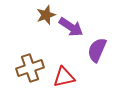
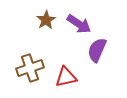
brown star: moved 5 px down; rotated 12 degrees counterclockwise
purple arrow: moved 8 px right, 3 px up
red triangle: moved 2 px right
